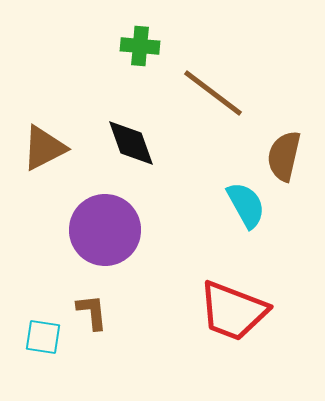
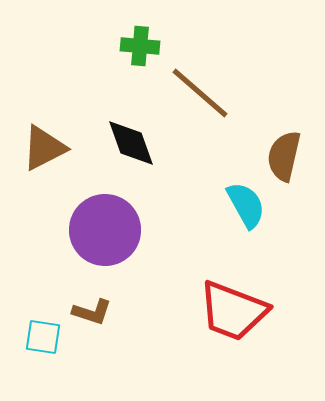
brown line: moved 13 px left; rotated 4 degrees clockwise
brown L-shape: rotated 114 degrees clockwise
